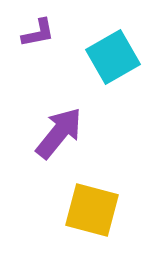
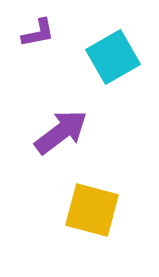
purple arrow: moved 2 px right, 1 px up; rotated 14 degrees clockwise
